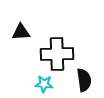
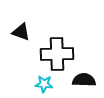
black triangle: rotated 24 degrees clockwise
black semicircle: rotated 80 degrees counterclockwise
